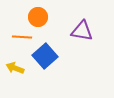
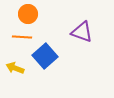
orange circle: moved 10 px left, 3 px up
purple triangle: moved 1 px down; rotated 10 degrees clockwise
